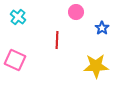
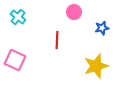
pink circle: moved 2 px left
blue star: rotated 24 degrees clockwise
yellow star: rotated 15 degrees counterclockwise
